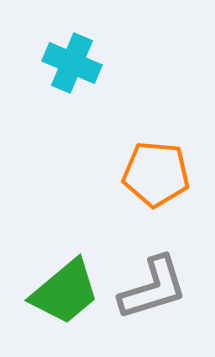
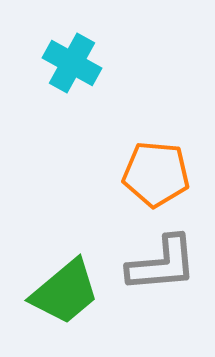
cyan cross: rotated 6 degrees clockwise
gray L-shape: moved 9 px right, 24 px up; rotated 12 degrees clockwise
